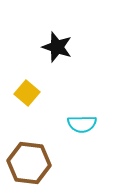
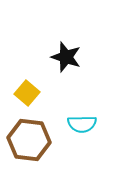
black star: moved 9 px right, 10 px down
brown hexagon: moved 23 px up
